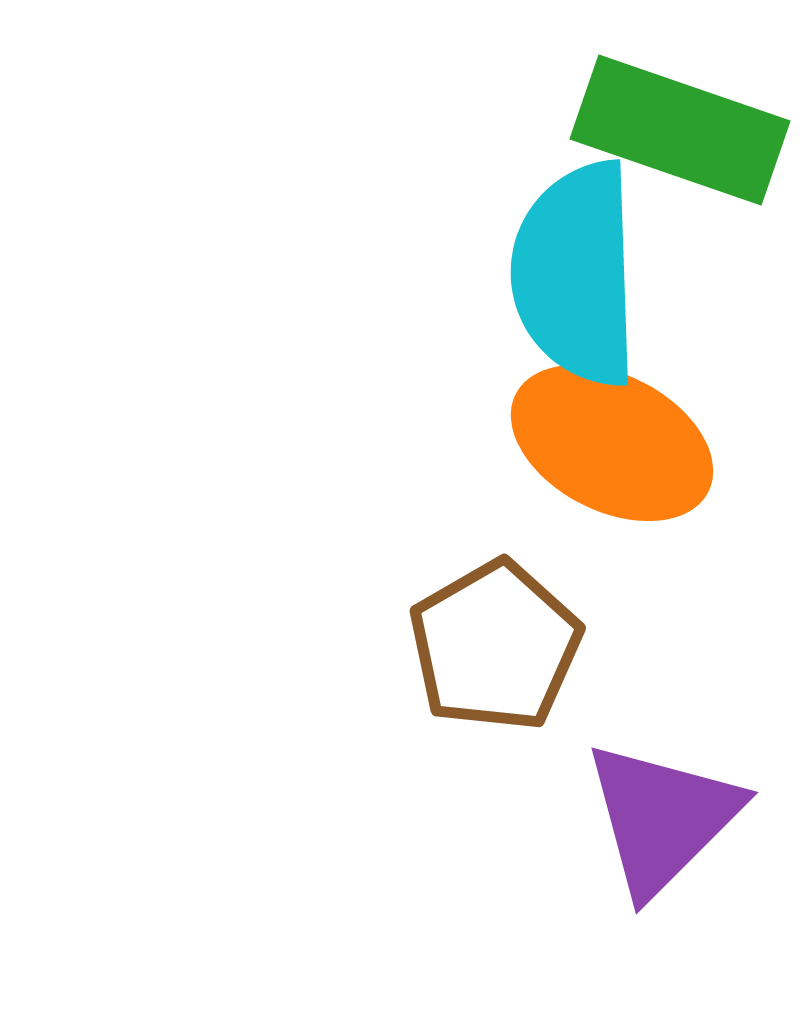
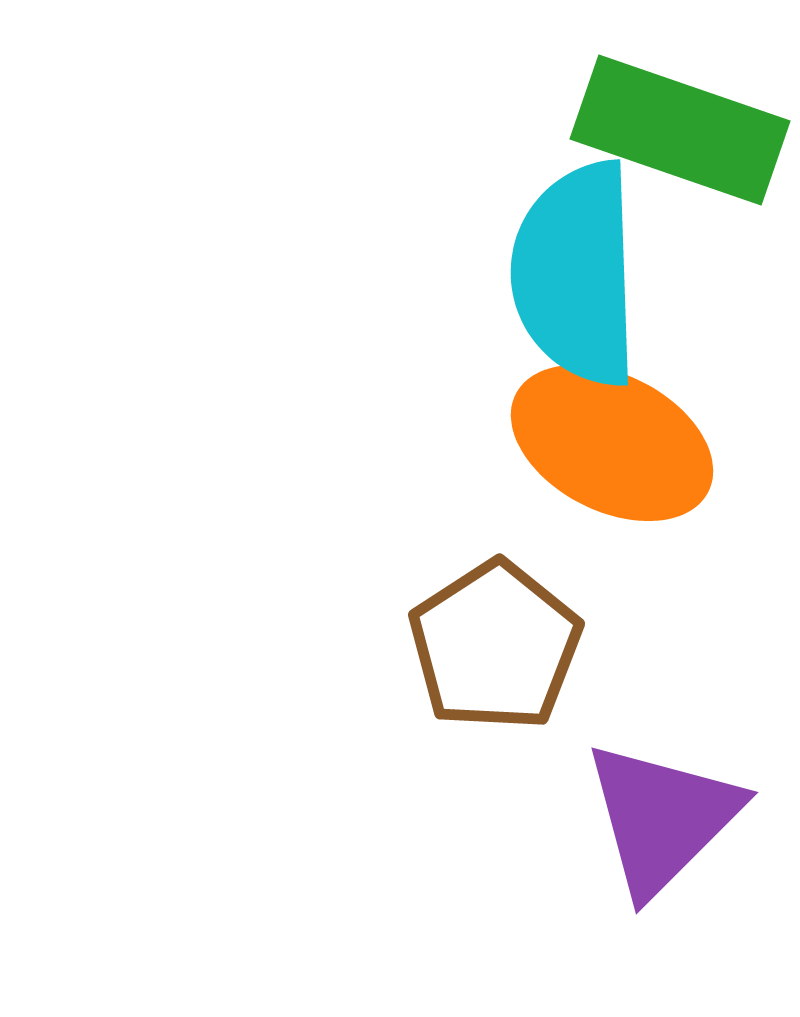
brown pentagon: rotated 3 degrees counterclockwise
